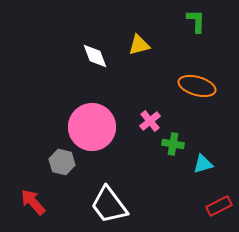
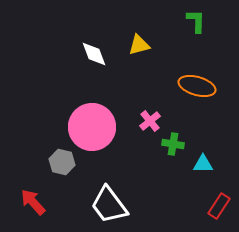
white diamond: moved 1 px left, 2 px up
cyan triangle: rotated 15 degrees clockwise
red rectangle: rotated 30 degrees counterclockwise
